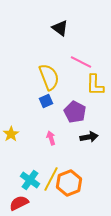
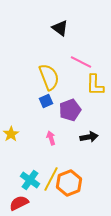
purple pentagon: moved 5 px left, 2 px up; rotated 25 degrees clockwise
